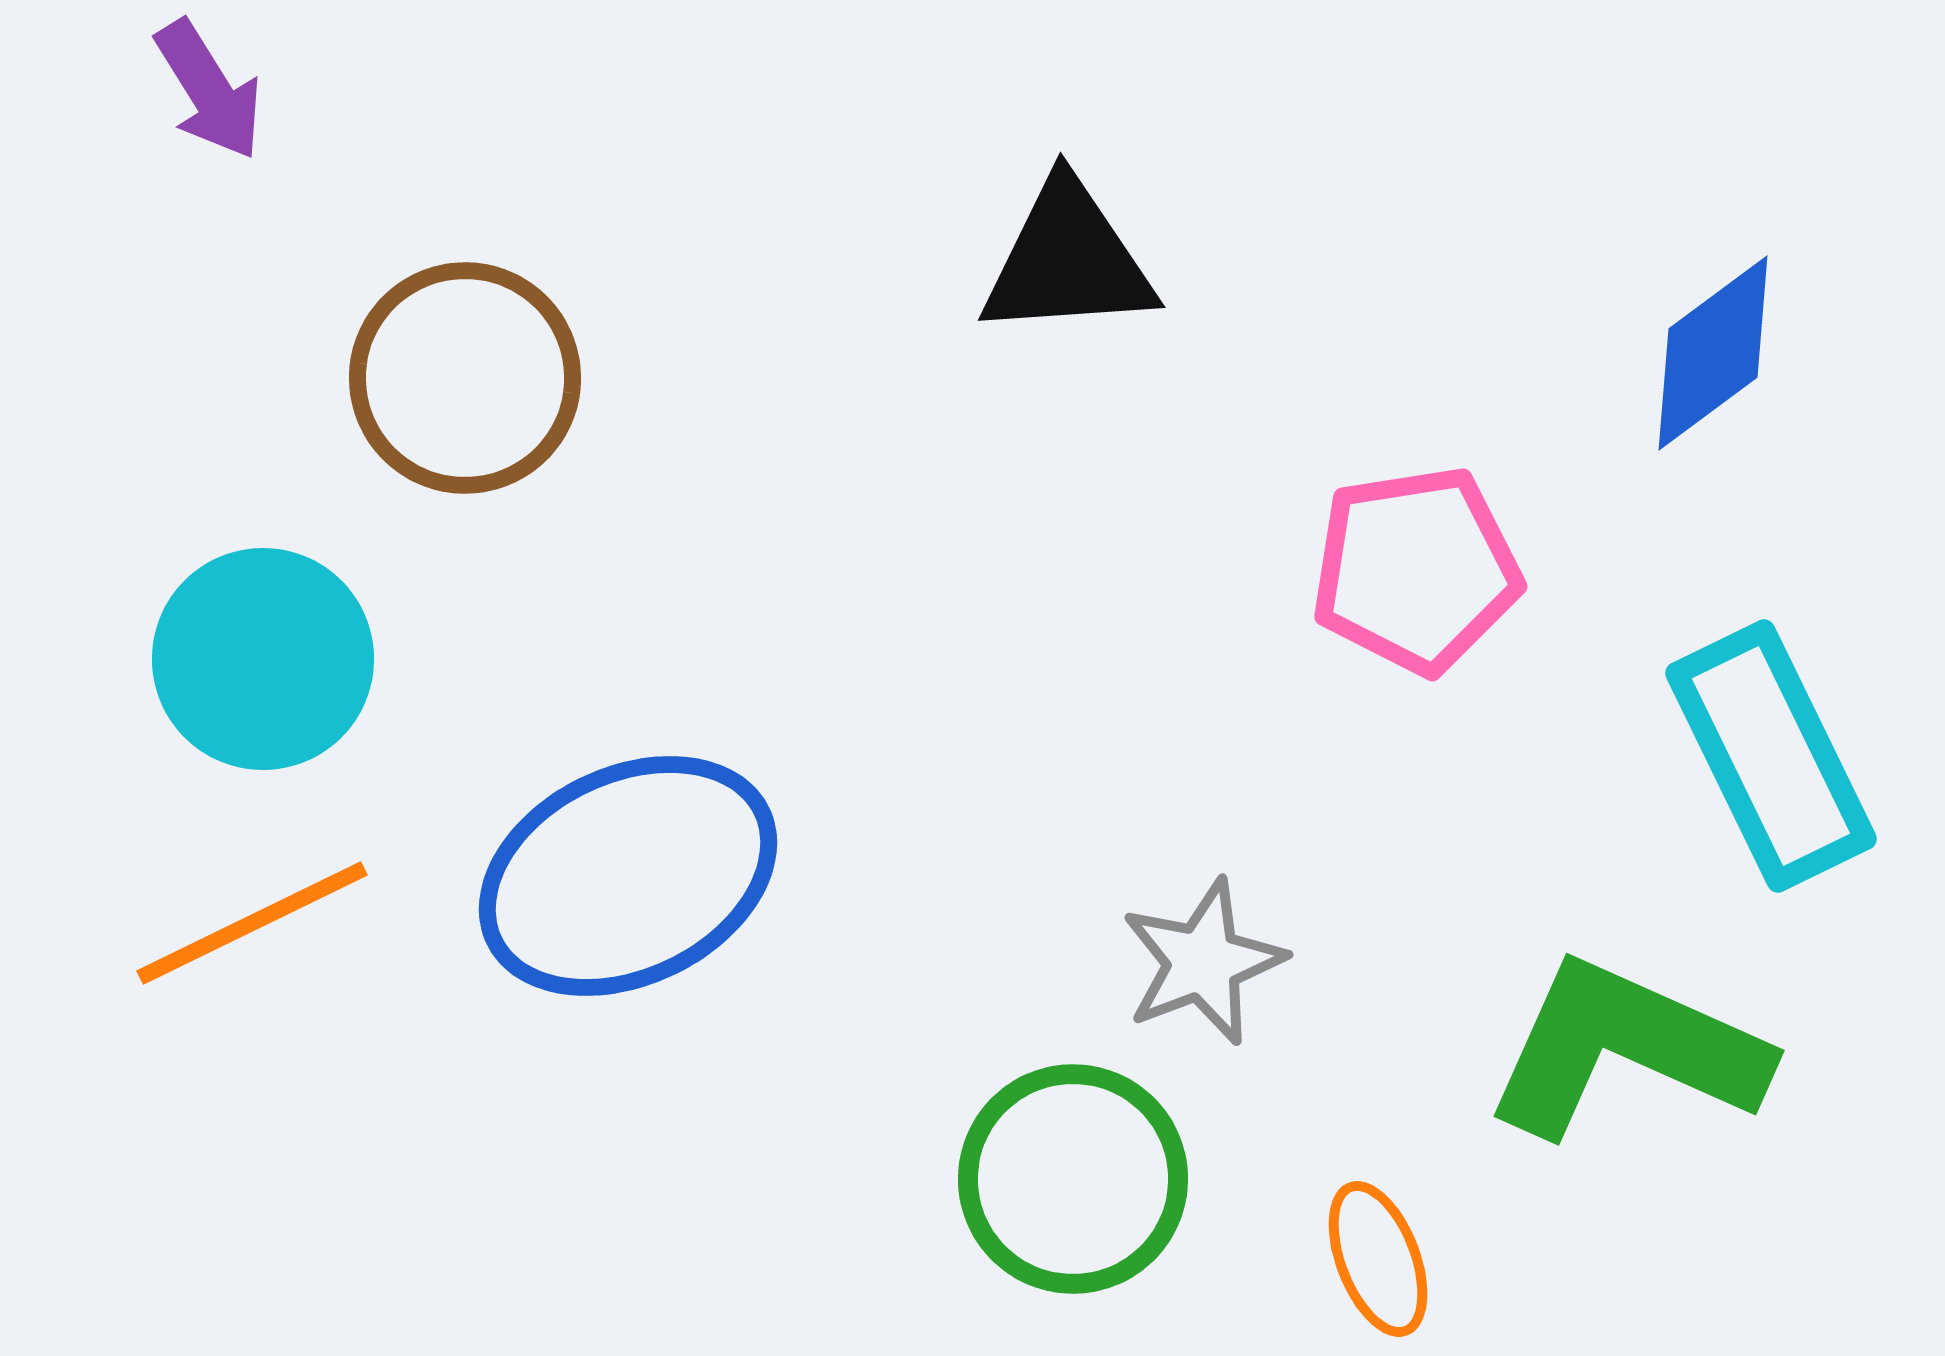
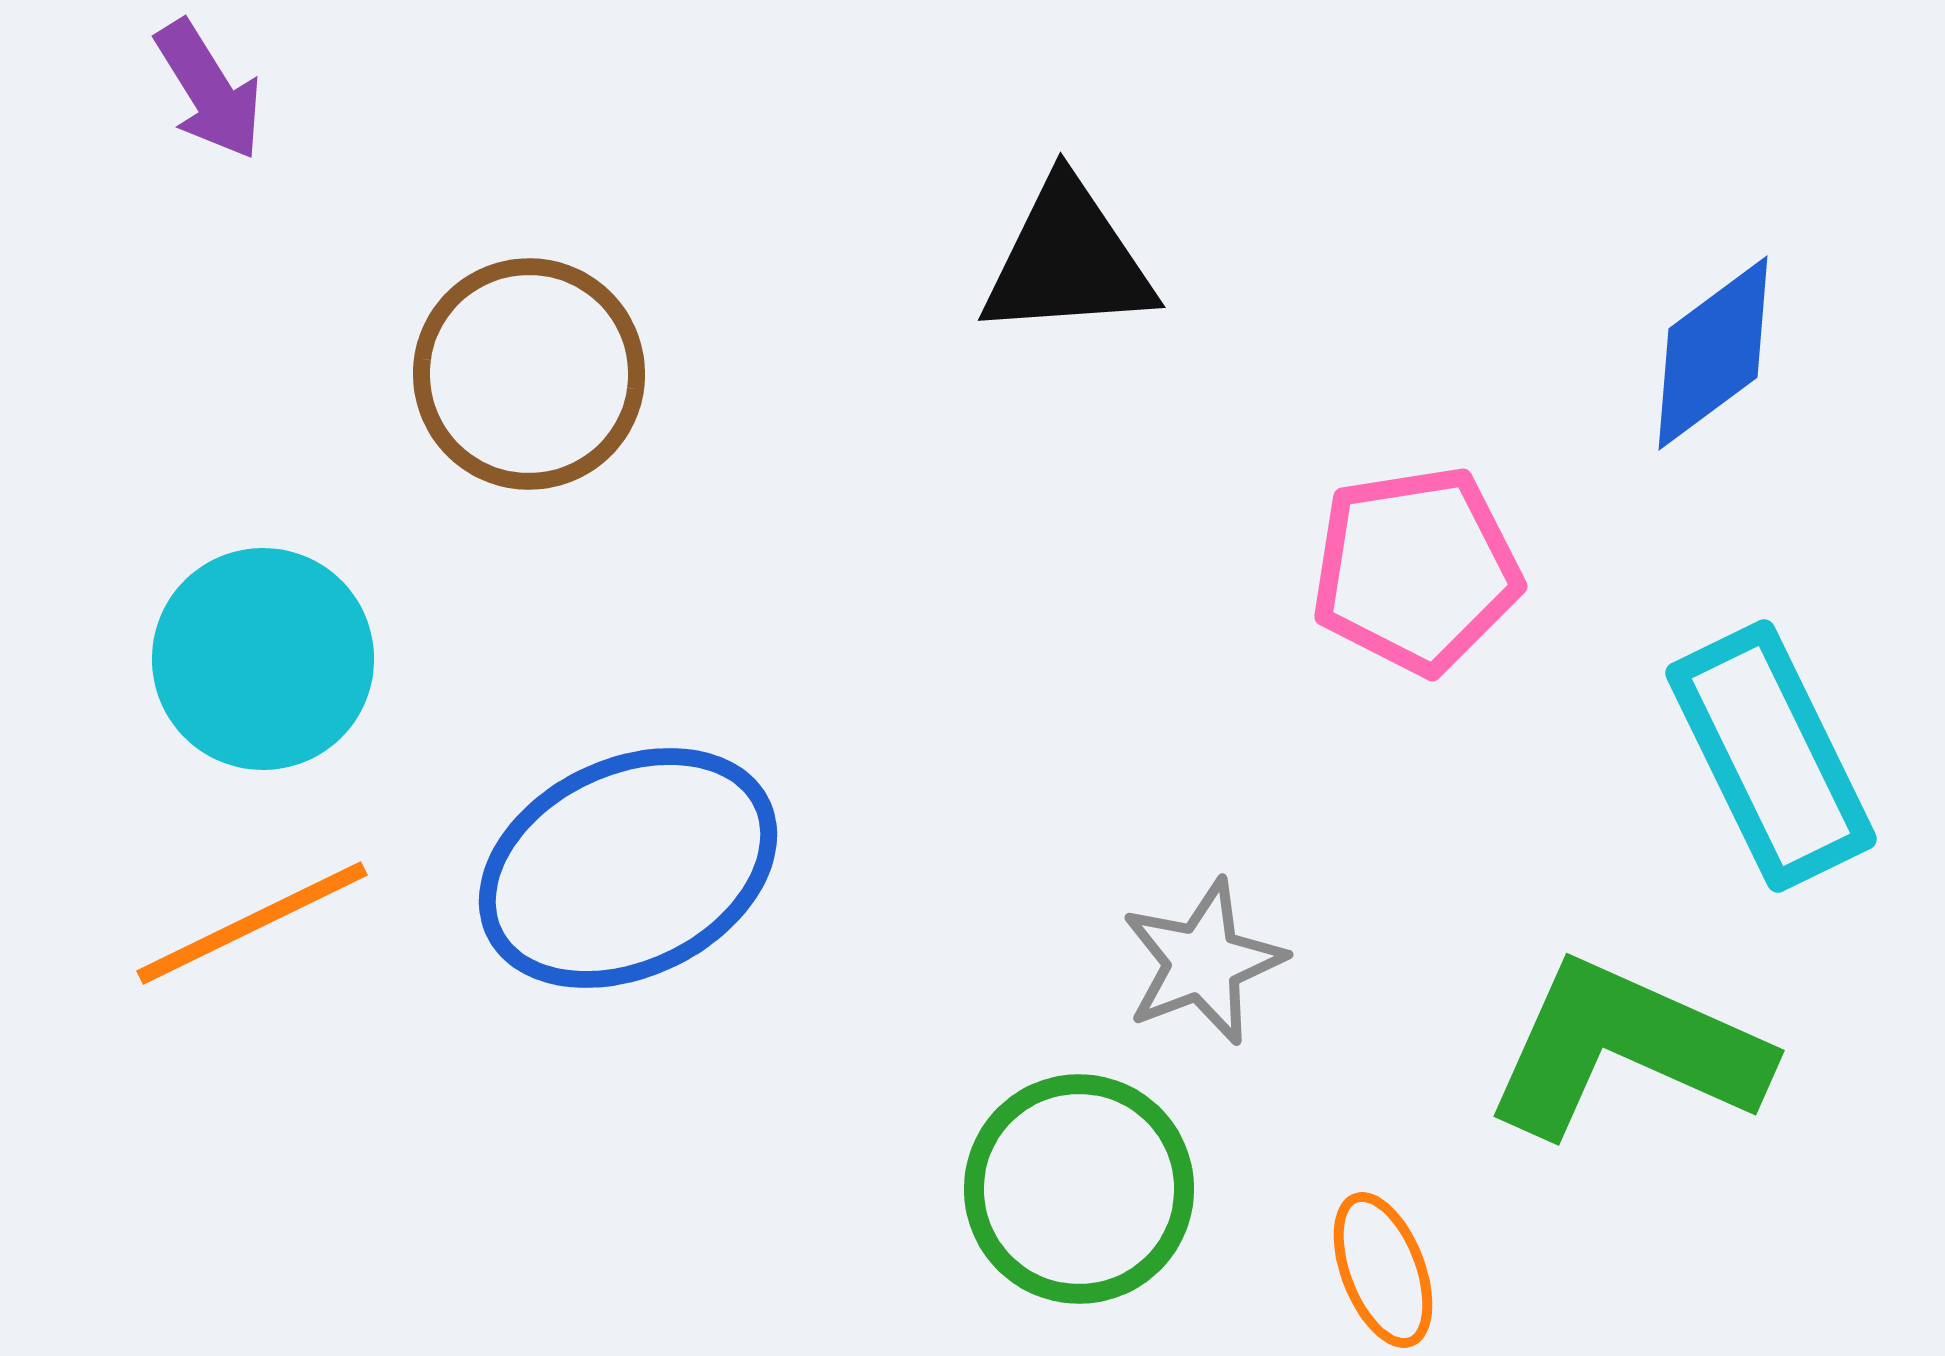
brown circle: moved 64 px right, 4 px up
blue ellipse: moved 8 px up
green circle: moved 6 px right, 10 px down
orange ellipse: moved 5 px right, 11 px down
